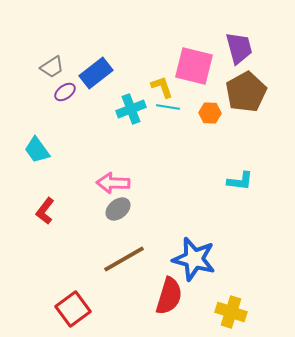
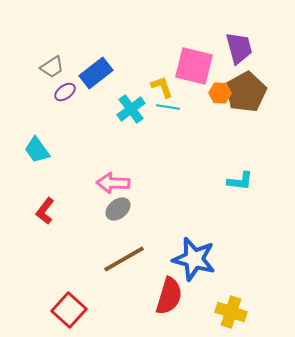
cyan cross: rotated 16 degrees counterclockwise
orange hexagon: moved 10 px right, 20 px up
red square: moved 4 px left, 1 px down; rotated 12 degrees counterclockwise
